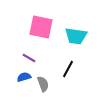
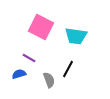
pink square: rotated 15 degrees clockwise
blue semicircle: moved 5 px left, 3 px up
gray semicircle: moved 6 px right, 4 px up
